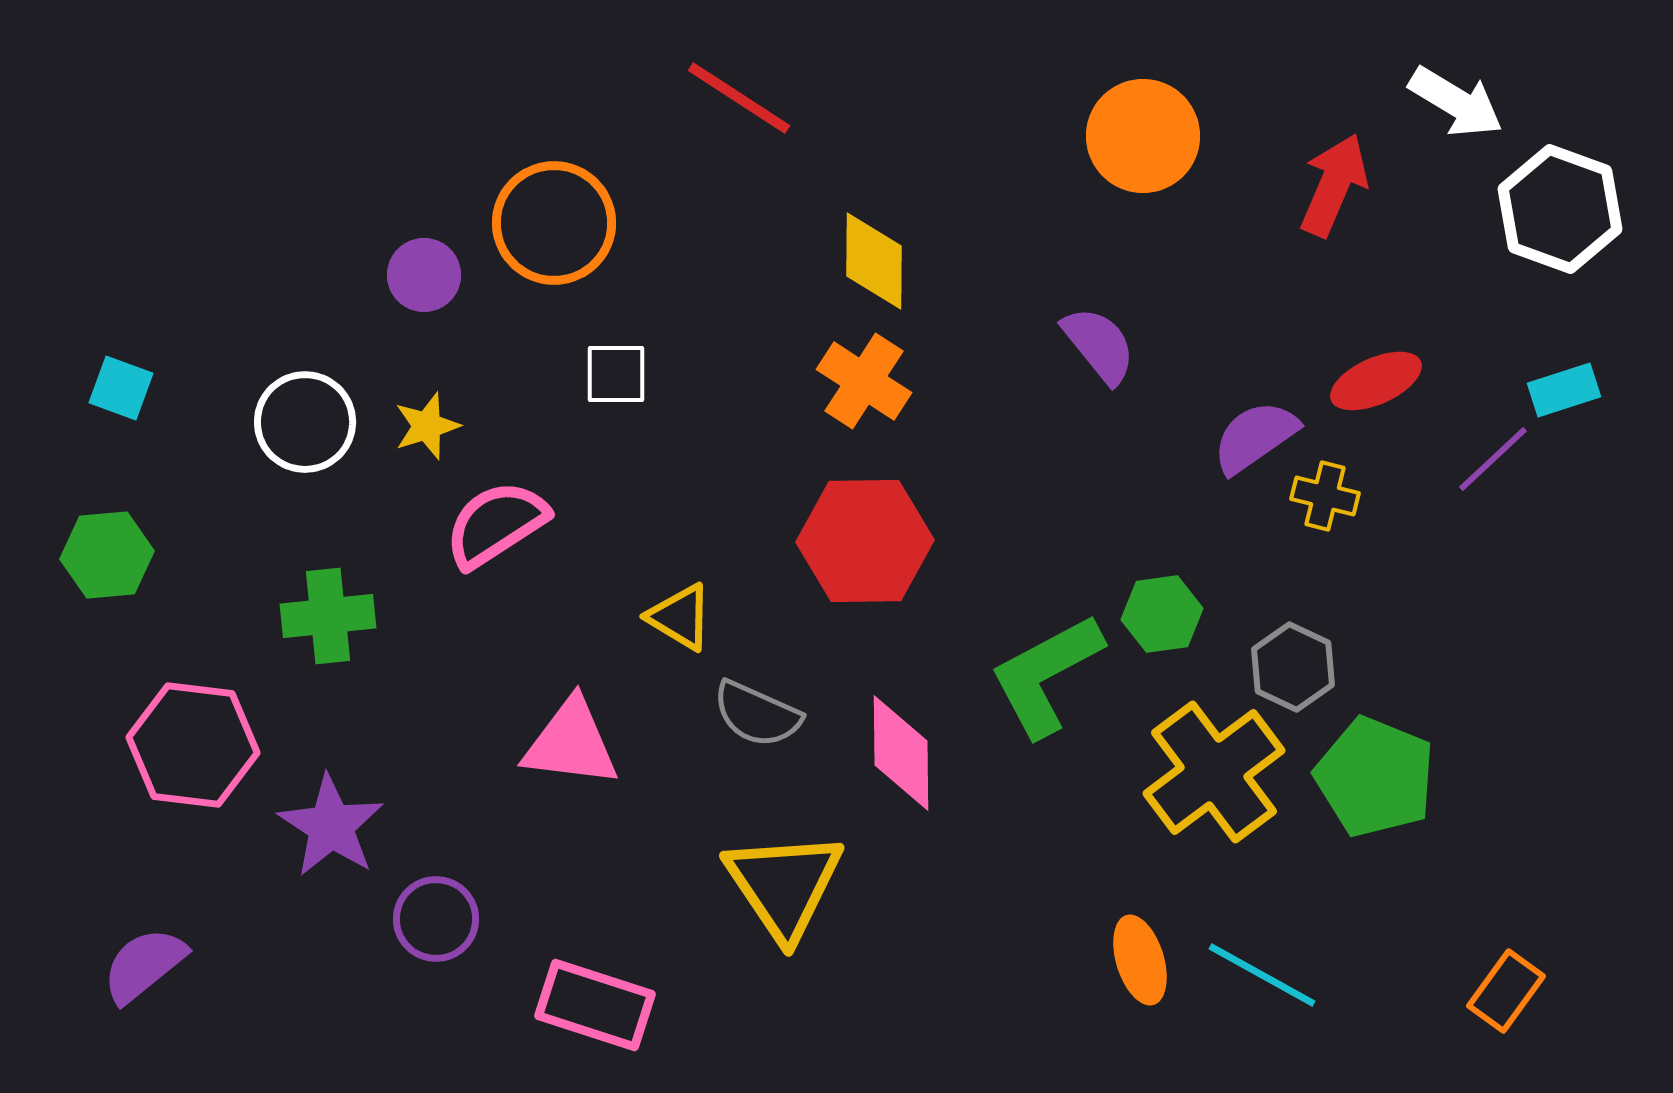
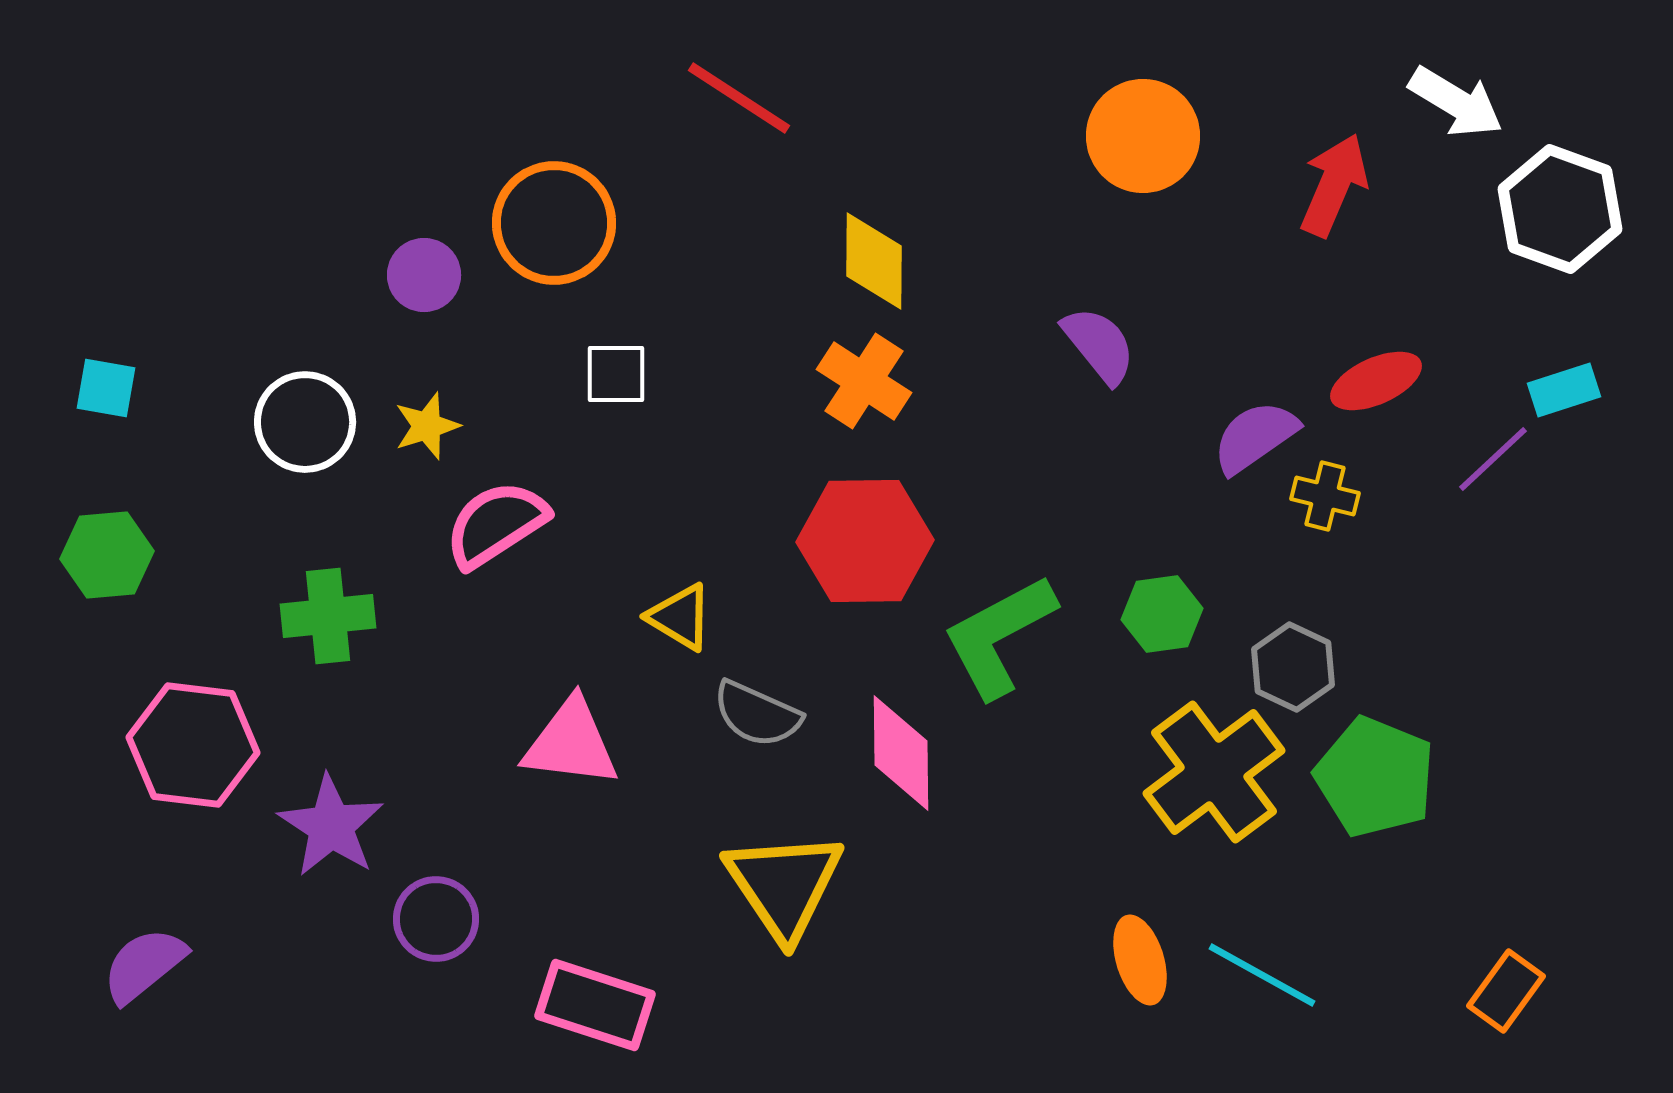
cyan square at (121, 388): moved 15 px left; rotated 10 degrees counterclockwise
green L-shape at (1046, 675): moved 47 px left, 39 px up
